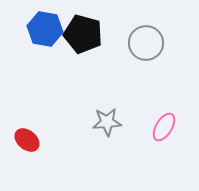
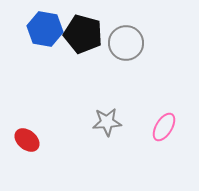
gray circle: moved 20 px left
